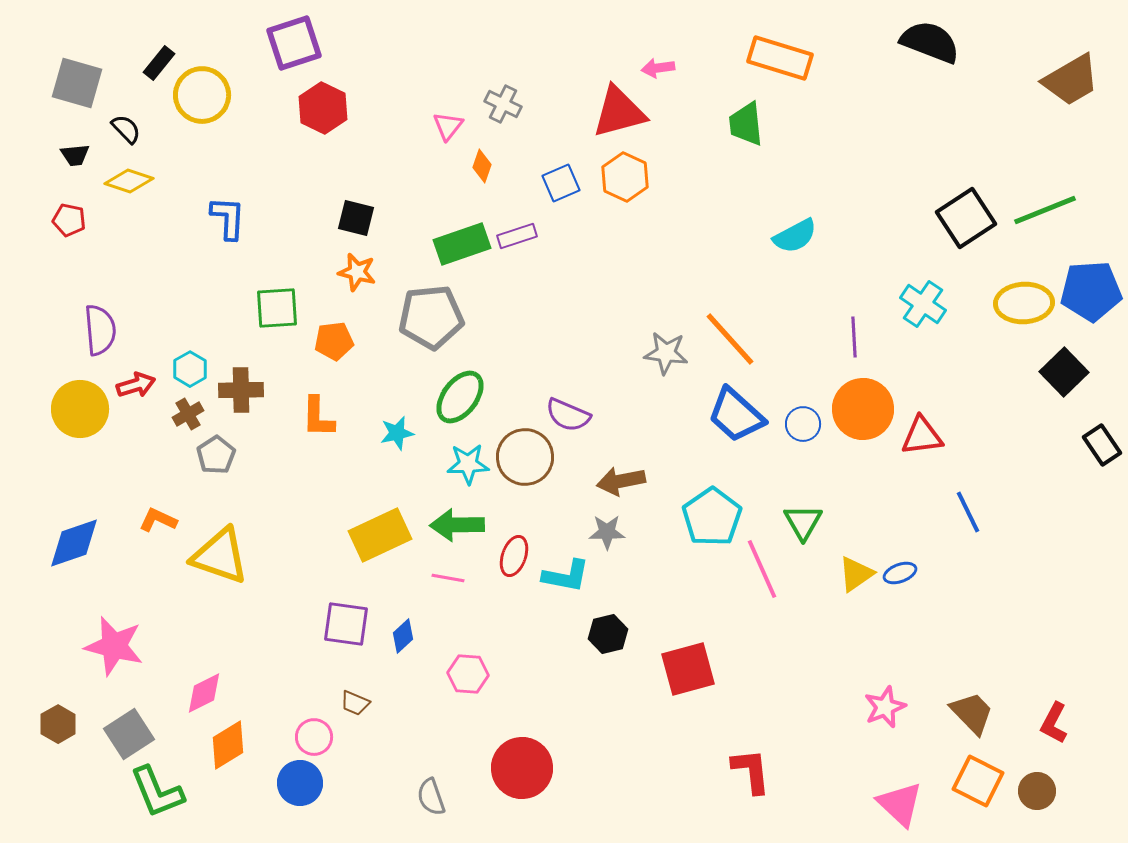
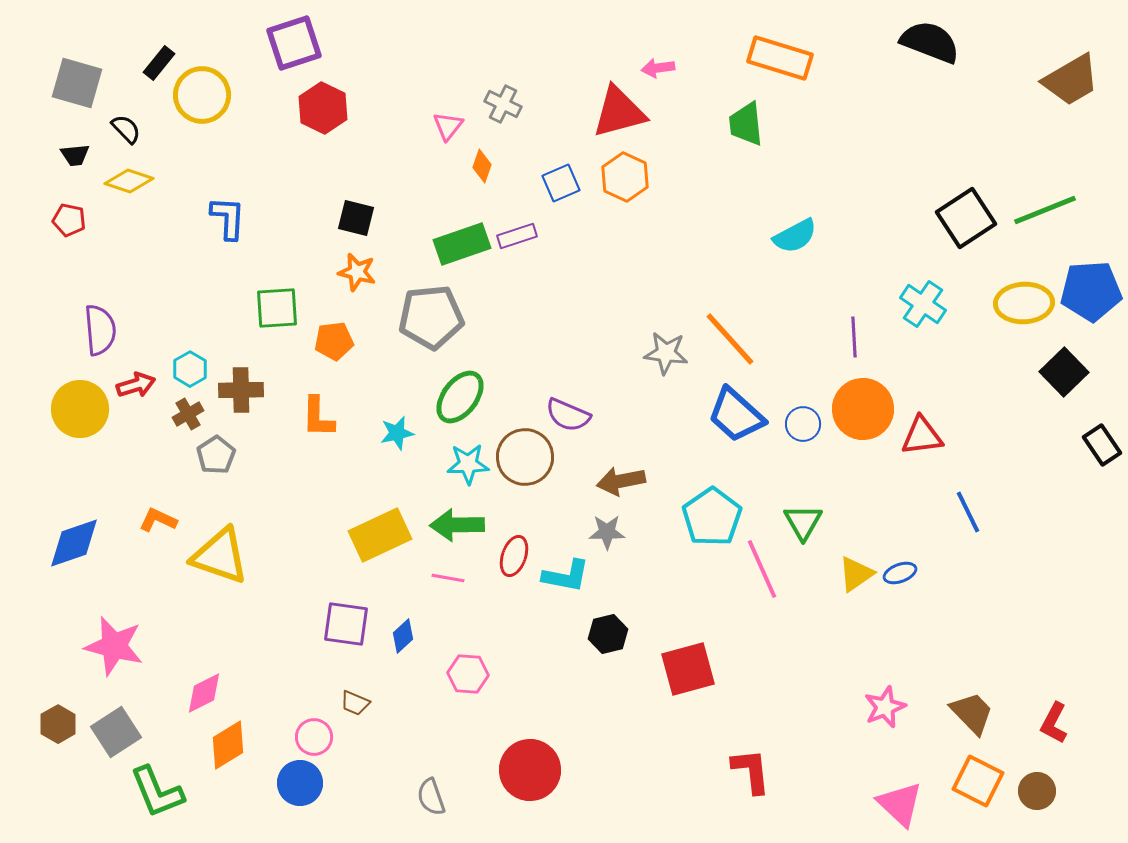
gray square at (129, 734): moved 13 px left, 2 px up
red circle at (522, 768): moved 8 px right, 2 px down
